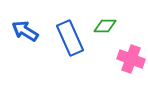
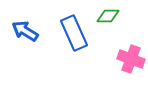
green diamond: moved 3 px right, 10 px up
blue rectangle: moved 4 px right, 5 px up
